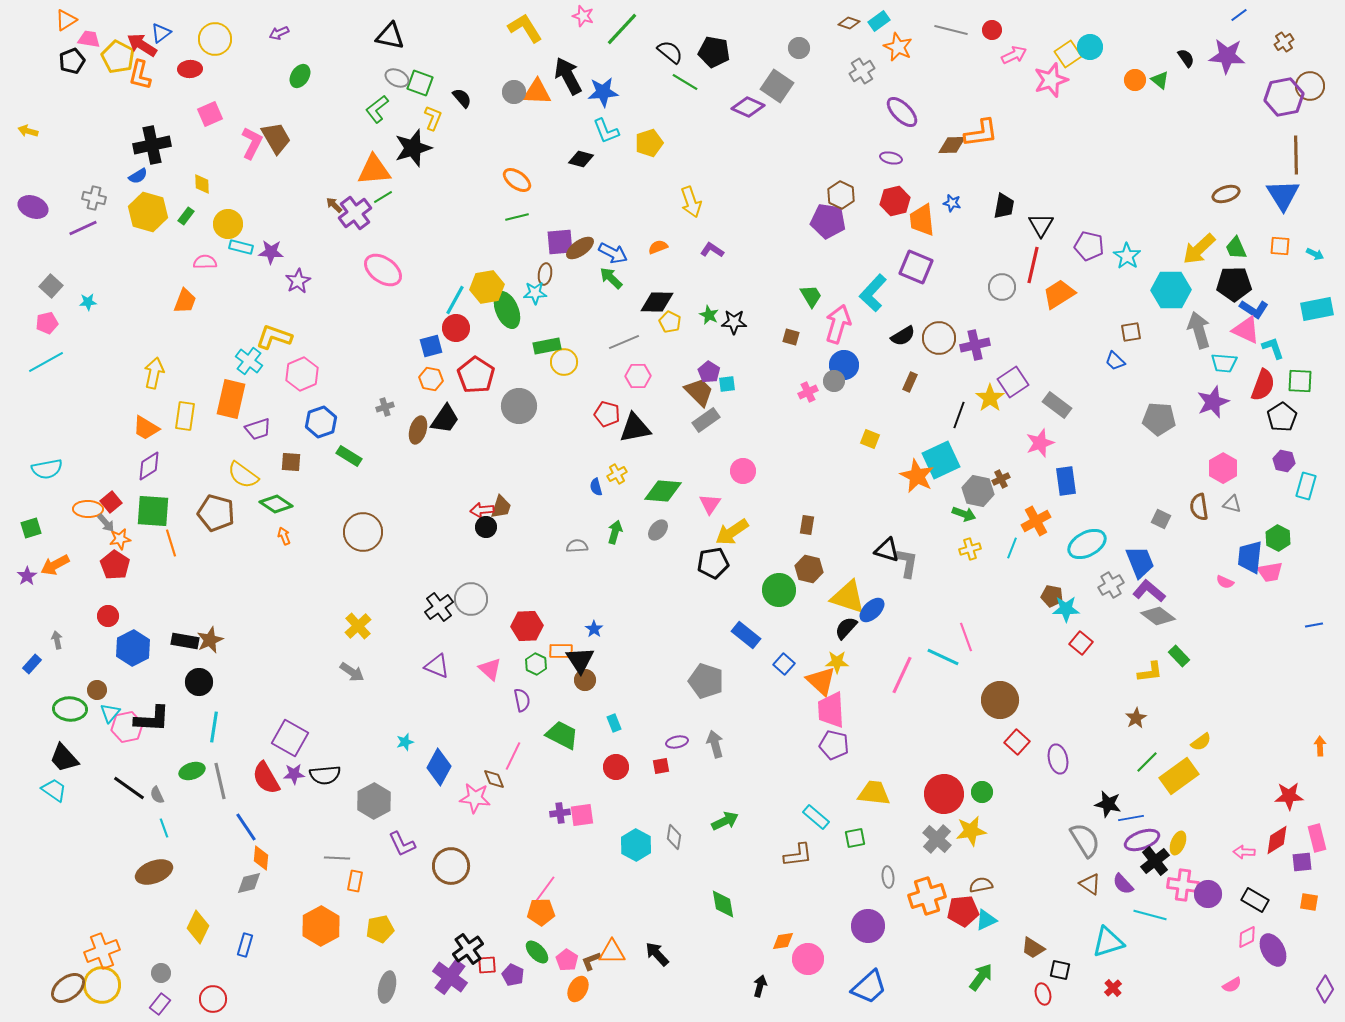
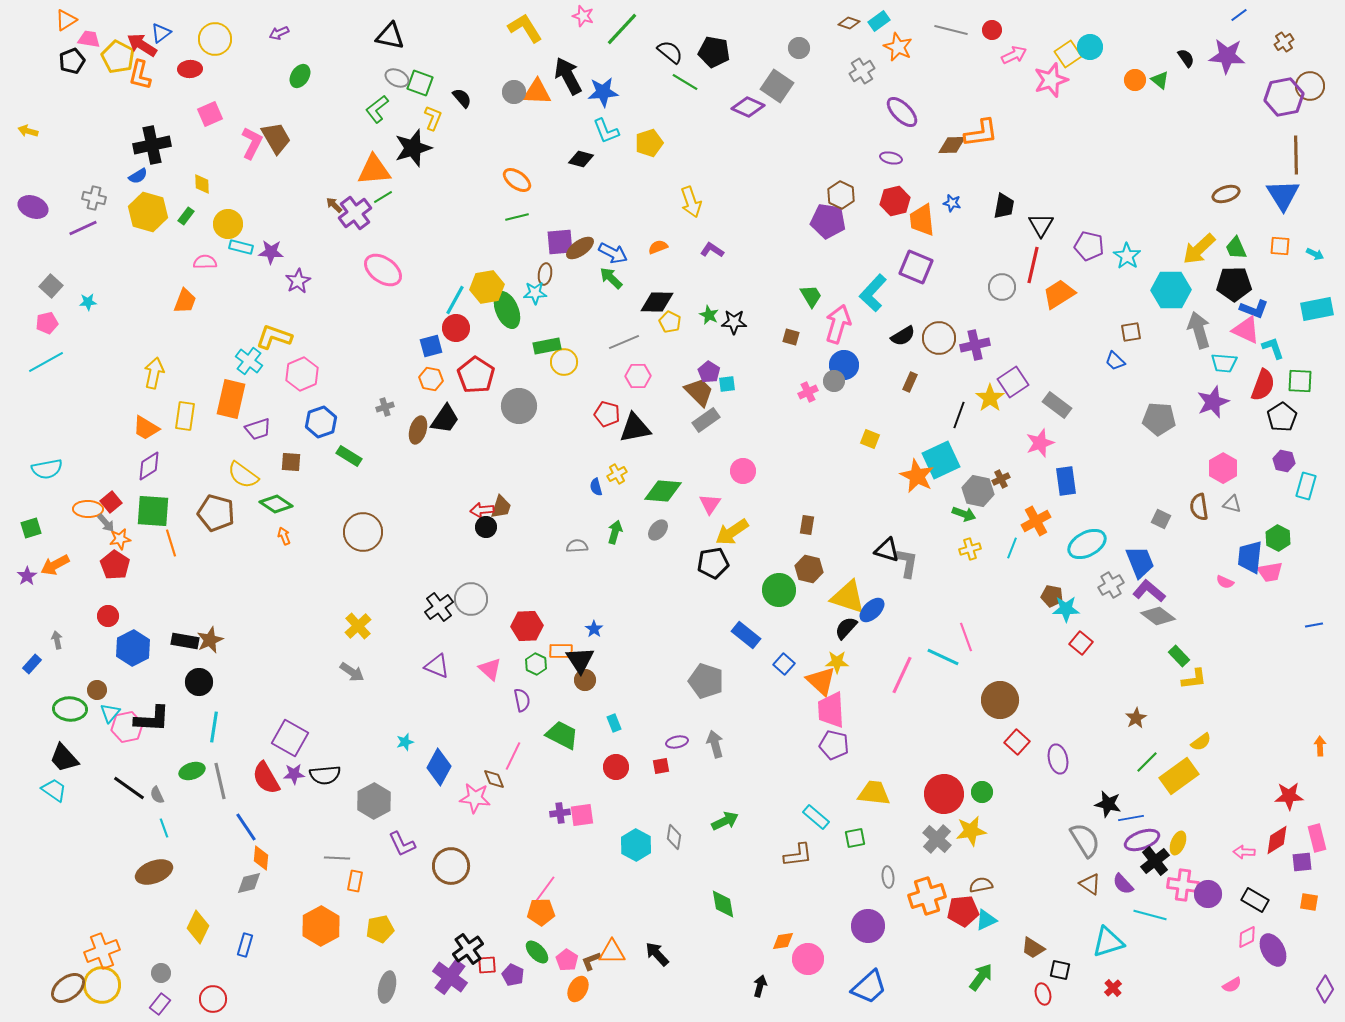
blue L-shape at (1254, 309): rotated 12 degrees counterclockwise
yellow L-shape at (1150, 672): moved 44 px right, 7 px down
